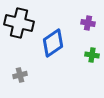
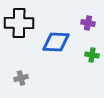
black cross: rotated 12 degrees counterclockwise
blue diamond: moved 3 px right, 1 px up; rotated 36 degrees clockwise
gray cross: moved 1 px right, 3 px down
